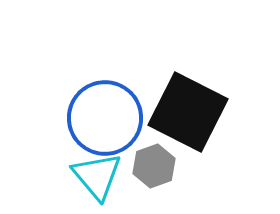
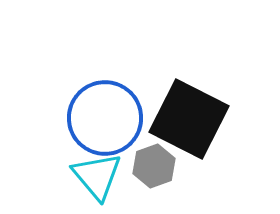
black square: moved 1 px right, 7 px down
